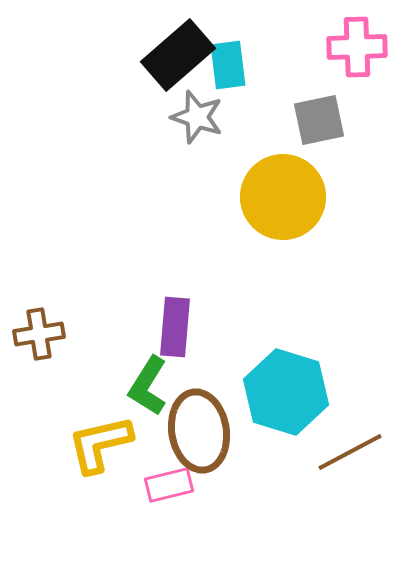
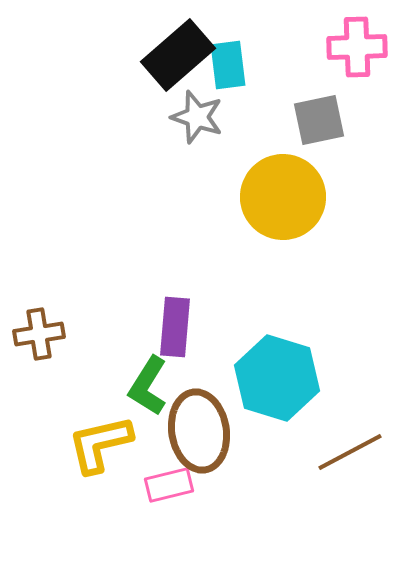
cyan hexagon: moved 9 px left, 14 px up
